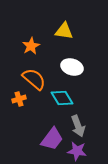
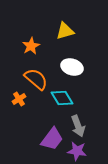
yellow triangle: moved 1 px right; rotated 24 degrees counterclockwise
orange semicircle: moved 2 px right
orange cross: rotated 16 degrees counterclockwise
